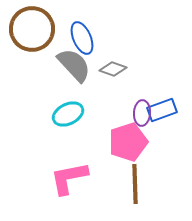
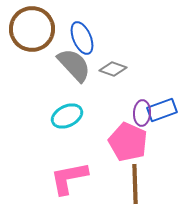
cyan ellipse: moved 1 px left, 2 px down
pink pentagon: rotated 30 degrees counterclockwise
